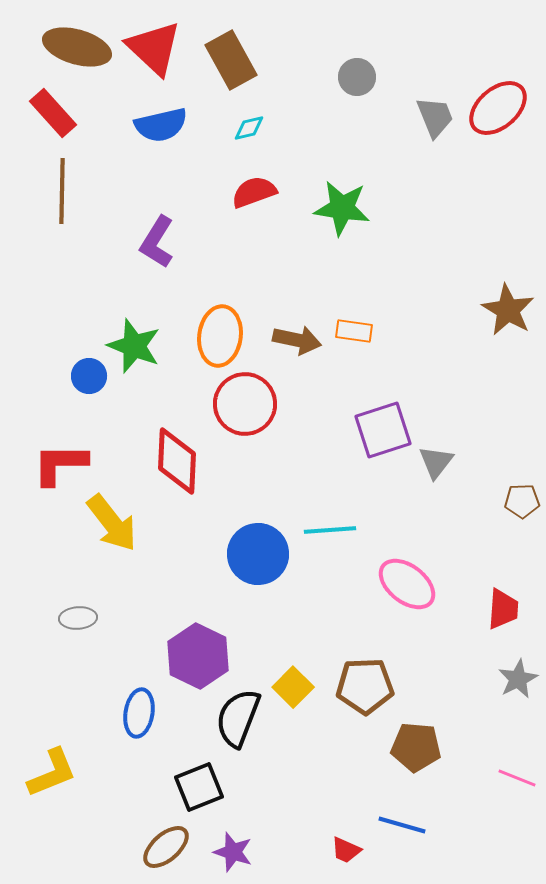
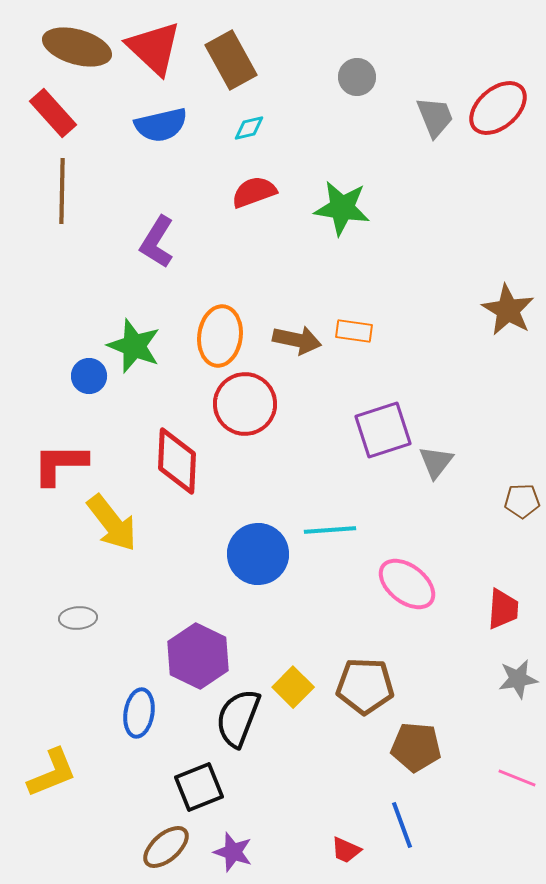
gray star at (518, 679): rotated 18 degrees clockwise
brown pentagon at (365, 686): rotated 4 degrees clockwise
blue line at (402, 825): rotated 54 degrees clockwise
